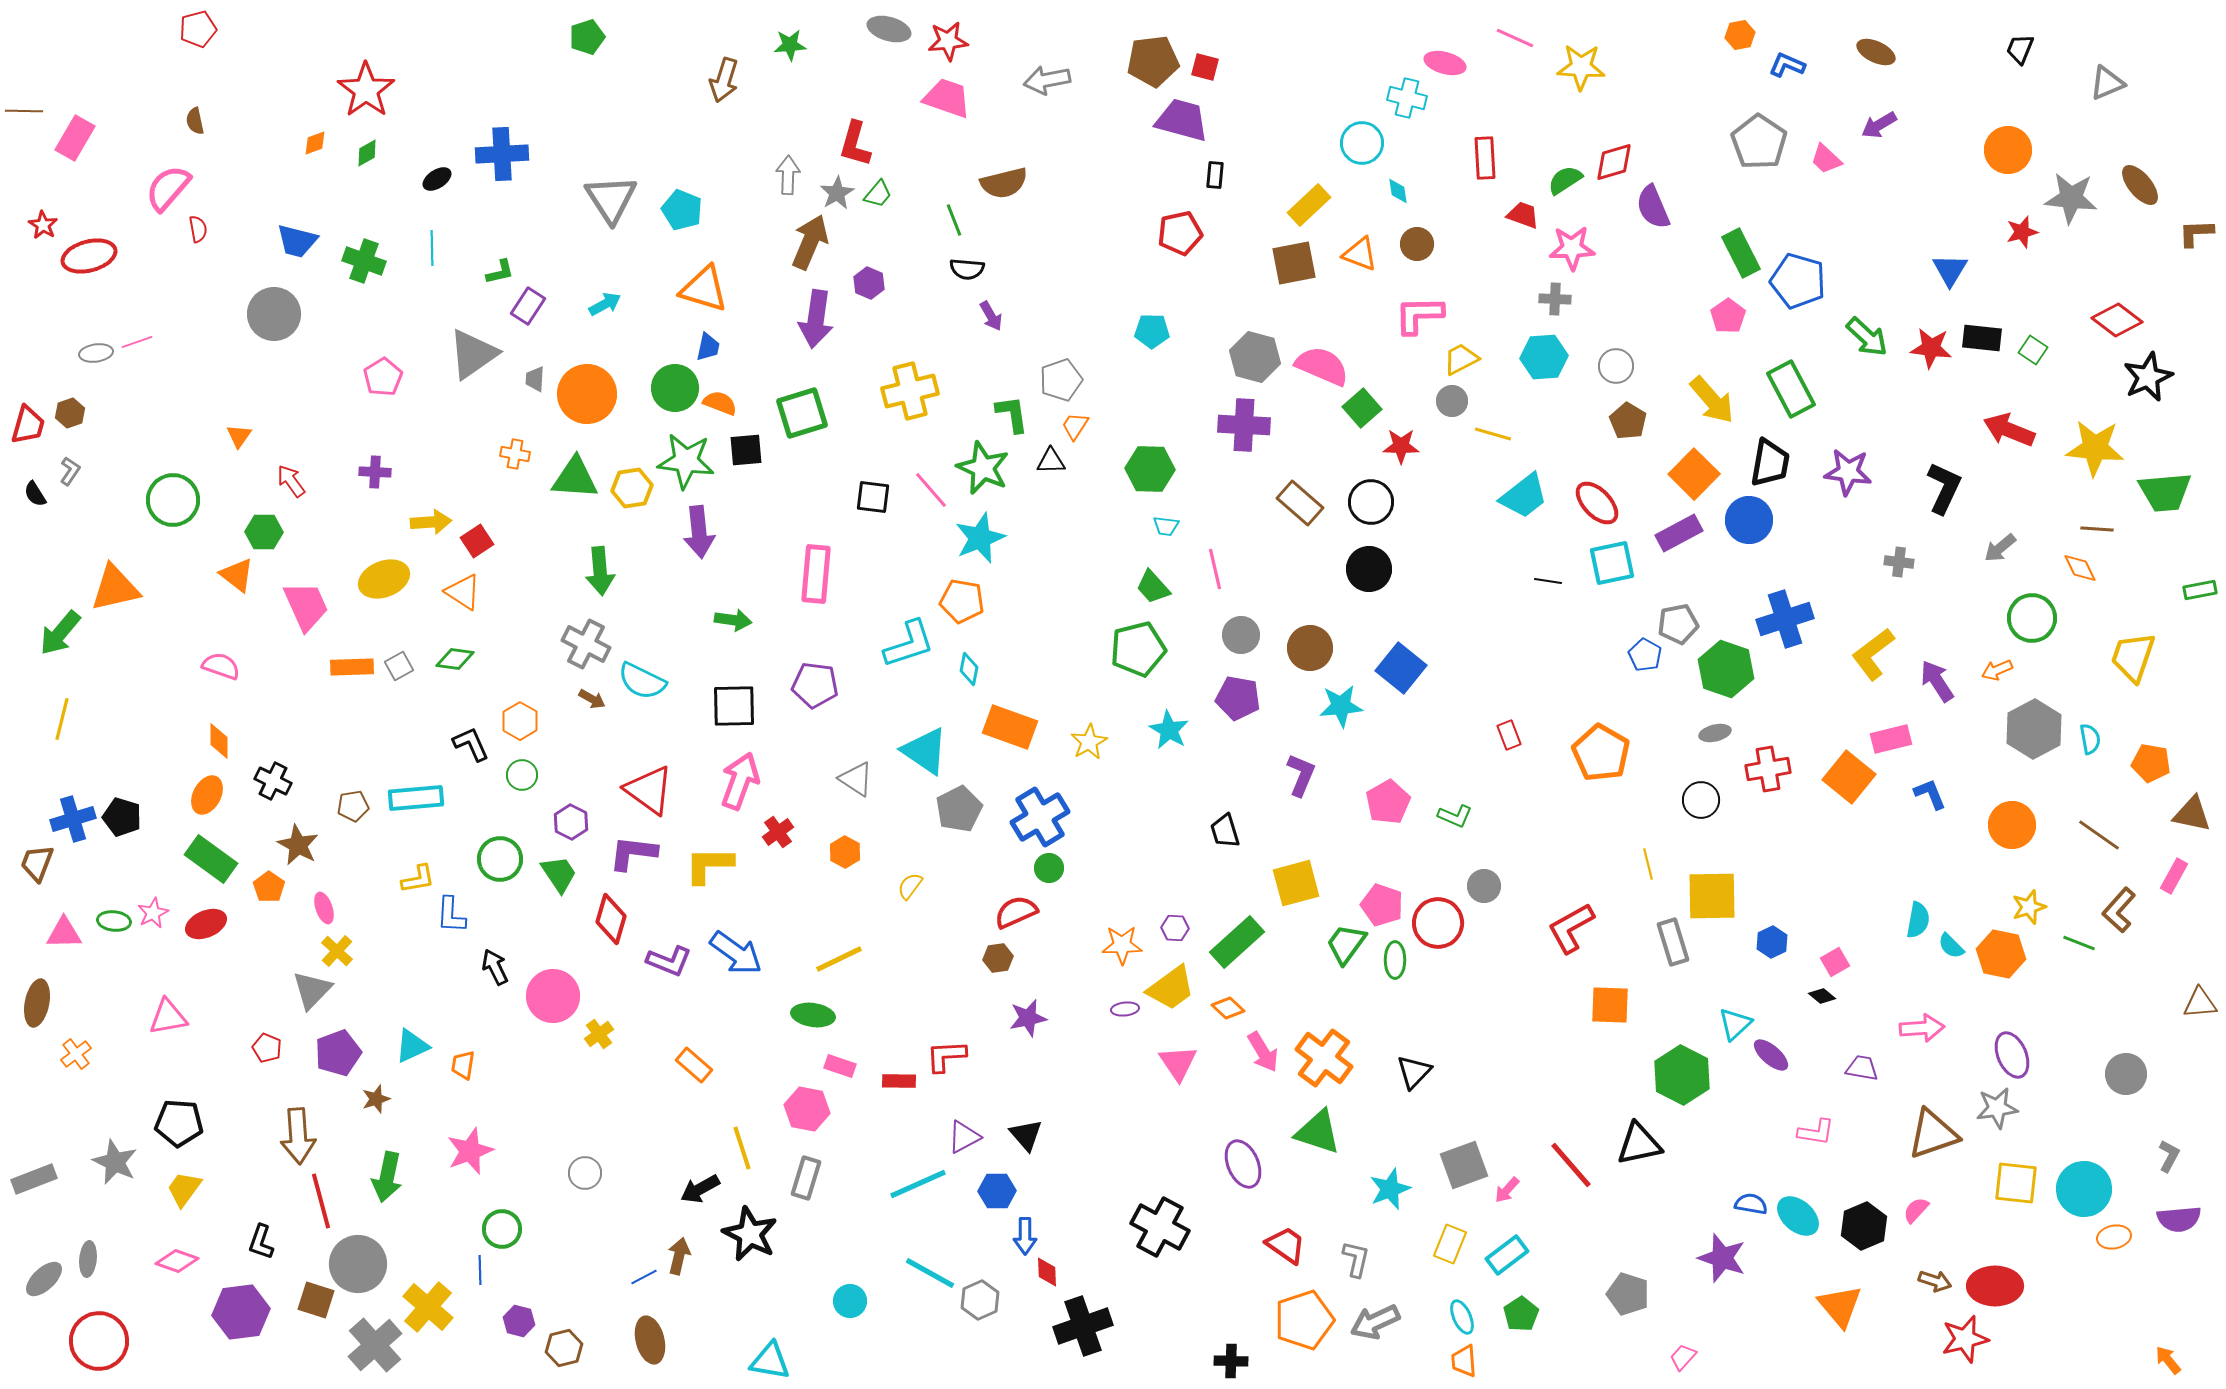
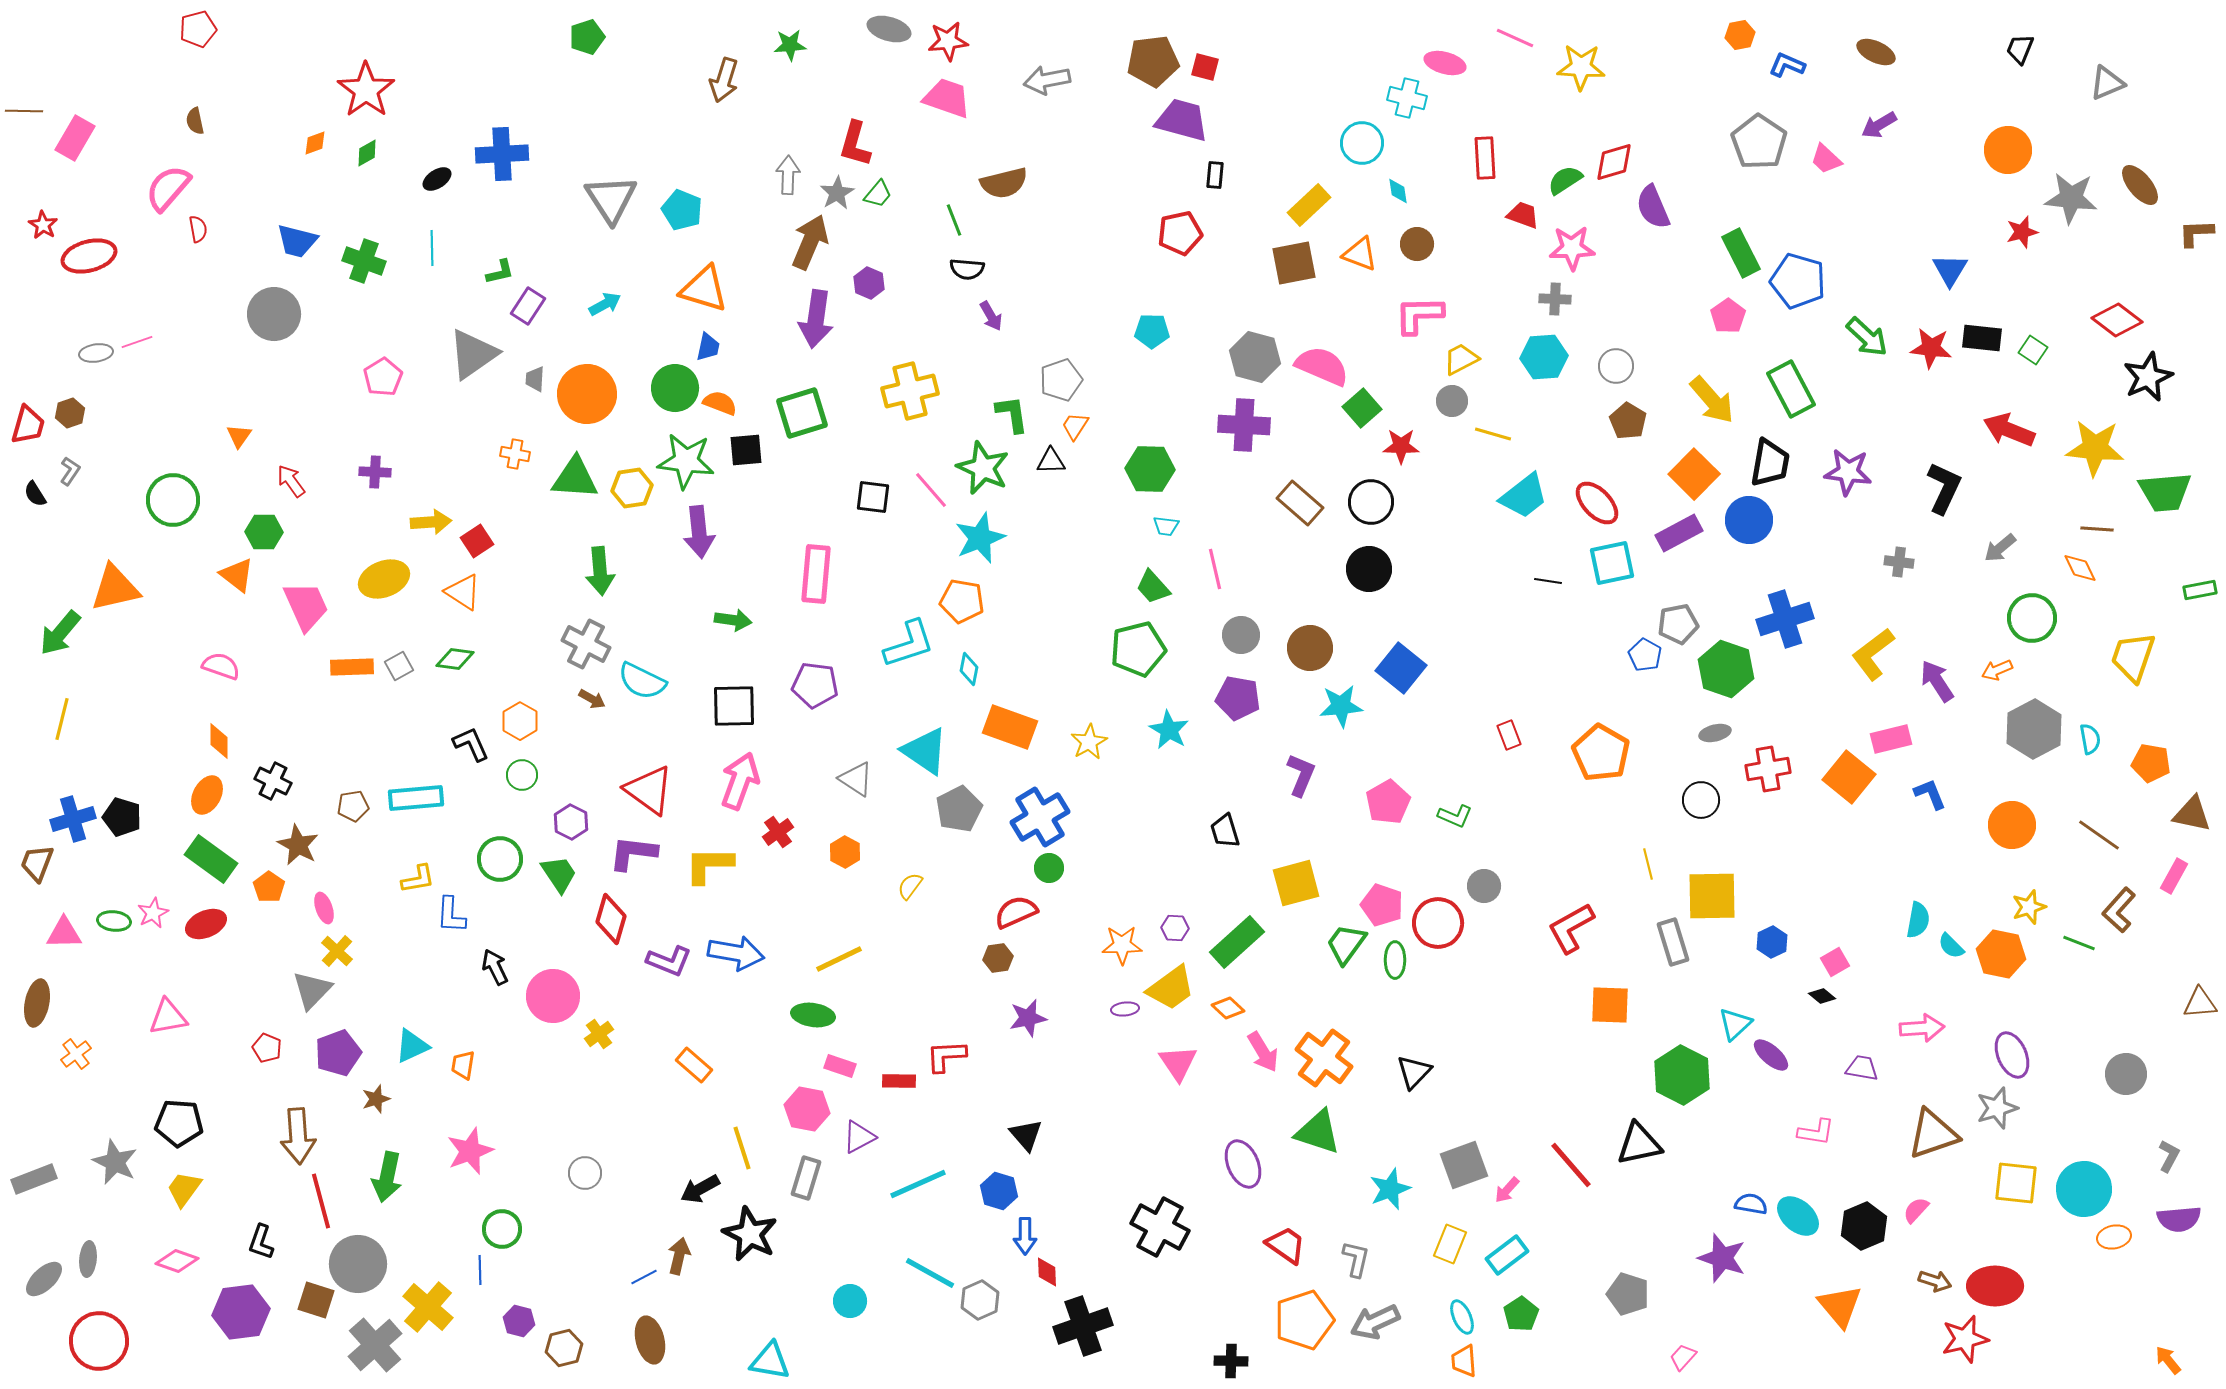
blue arrow at (736, 953): rotated 26 degrees counterclockwise
gray star at (1997, 1108): rotated 9 degrees counterclockwise
purple triangle at (964, 1137): moved 105 px left
blue hexagon at (997, 1191): moved 2 px right; rotated 18 degrees clockwise
